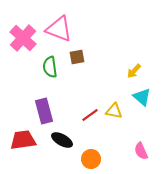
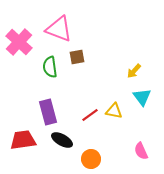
pink cross: moved 4 px left, 4 px down
cyan triangle: rotated 12 degrees clockwise
purple rectangle: moved 4 px right, 1 px down
